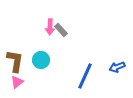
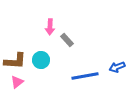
gray rectangle: moved 6 px right, 10 px down
brown L-shape: rotated 85 degrees clockwise
blue line: rotated 56 degrees clockwise
